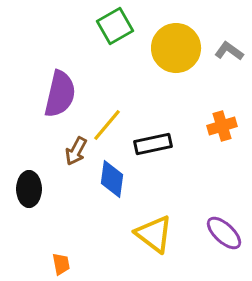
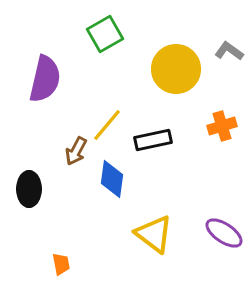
green square: moved 10 px left, 8 px down
yellow circle: moved 21 px down
purple semicircle: moved 15 px left, 15 px up
black rectangle: moved 4 px up
purple ellipse: rotated 9 degrees counterclockwise
